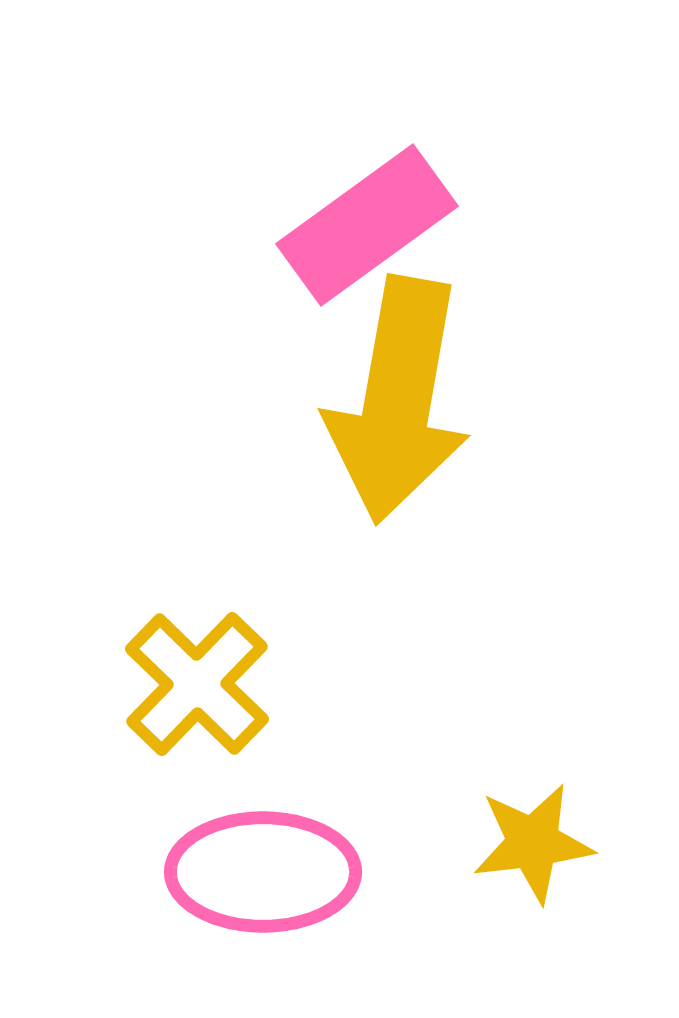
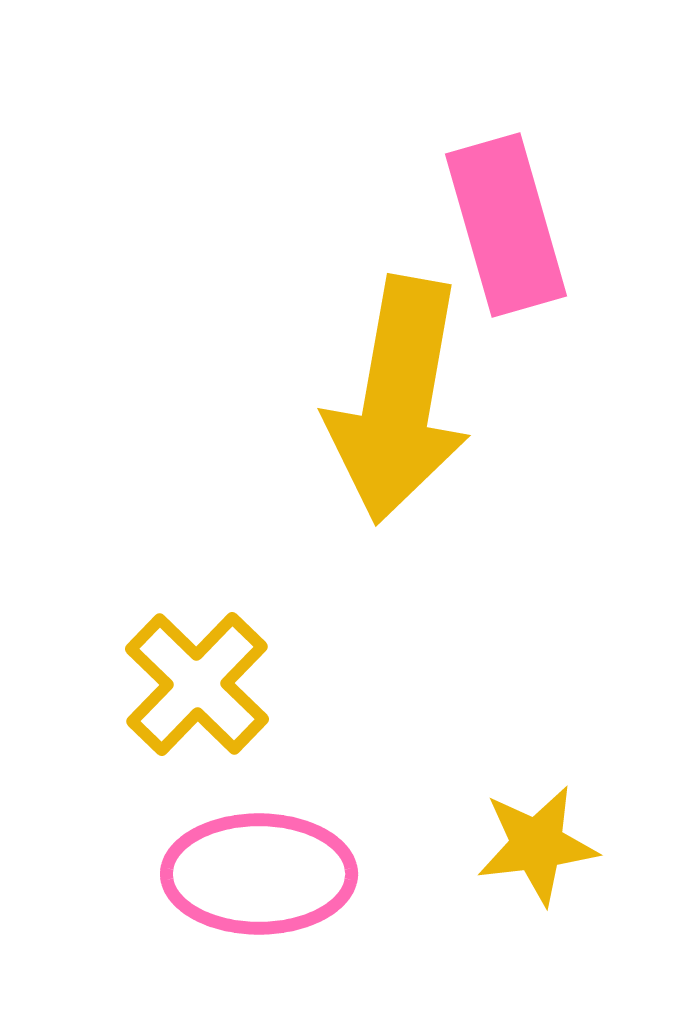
pink rectangle: moved 139 px right; rotated 70 degrees counterclockwise
yellow star: moved 4 px right, 2 px down
pink ellipse: moved 4 px left, 2 px down
